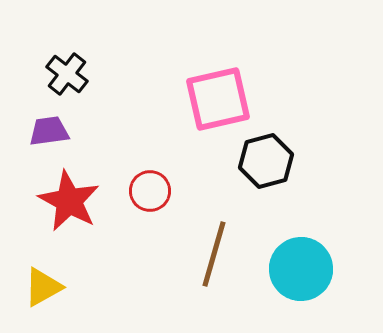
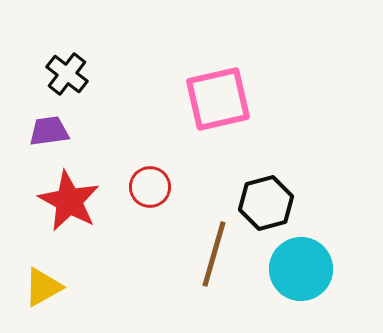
black hexagon: moved 42 px down
red circle: moved 4 px up
